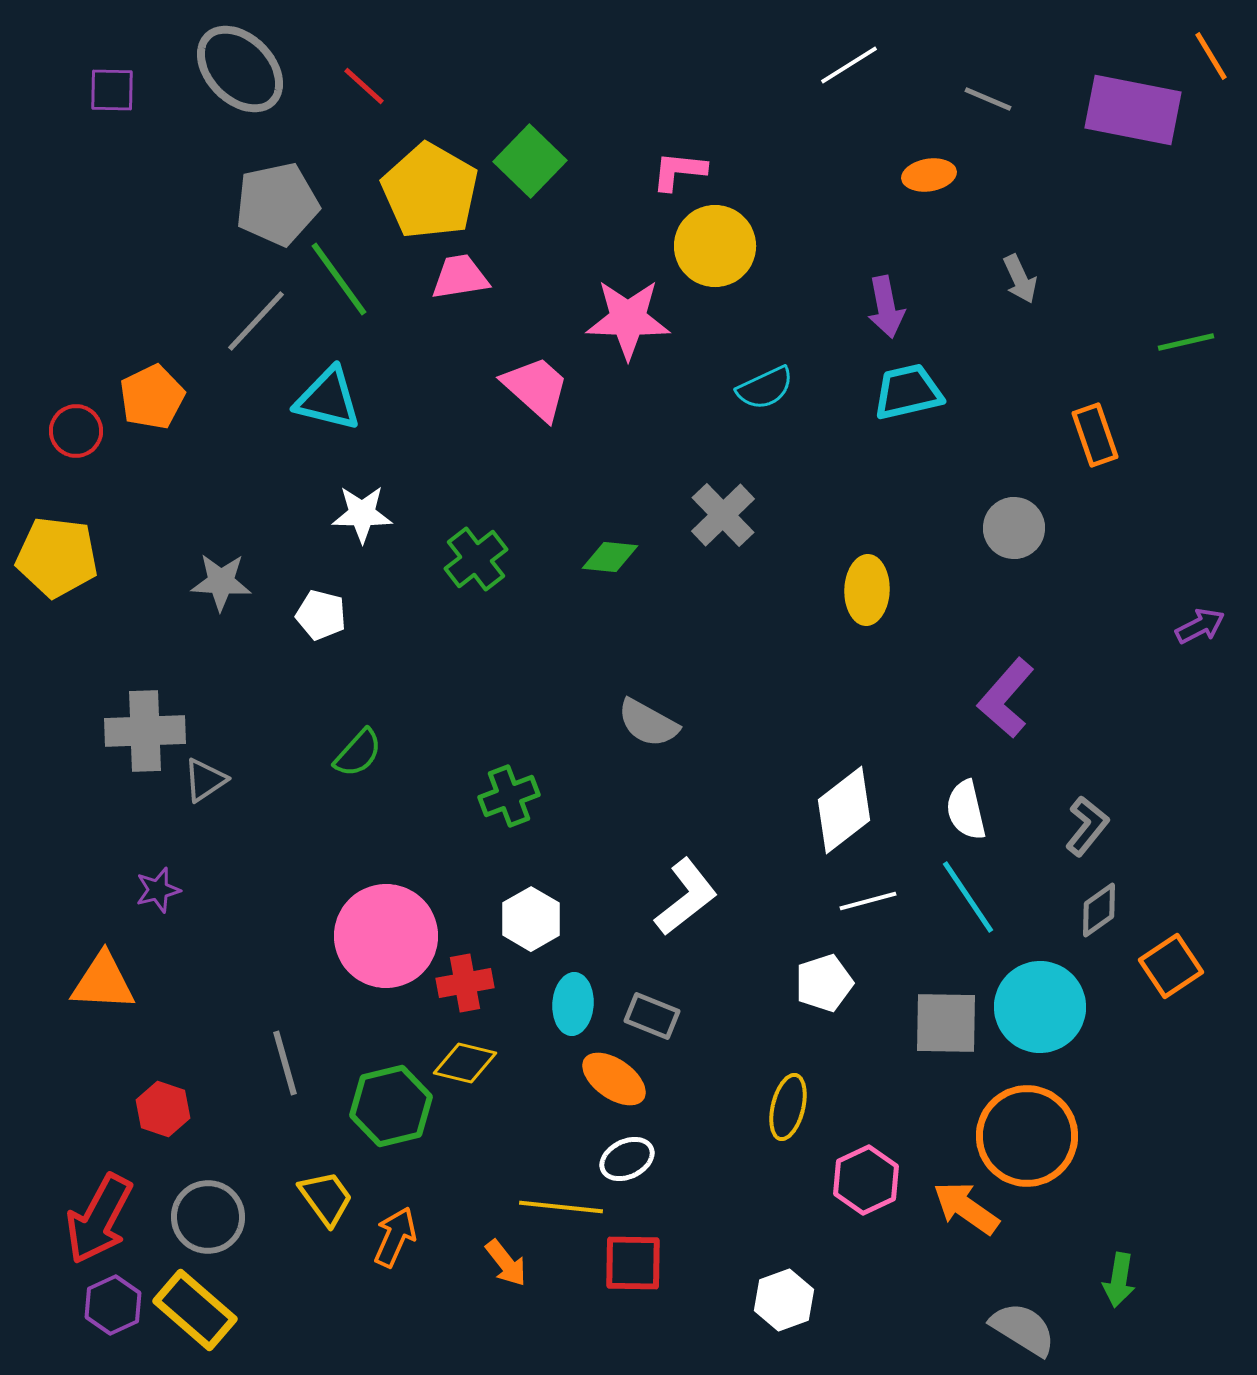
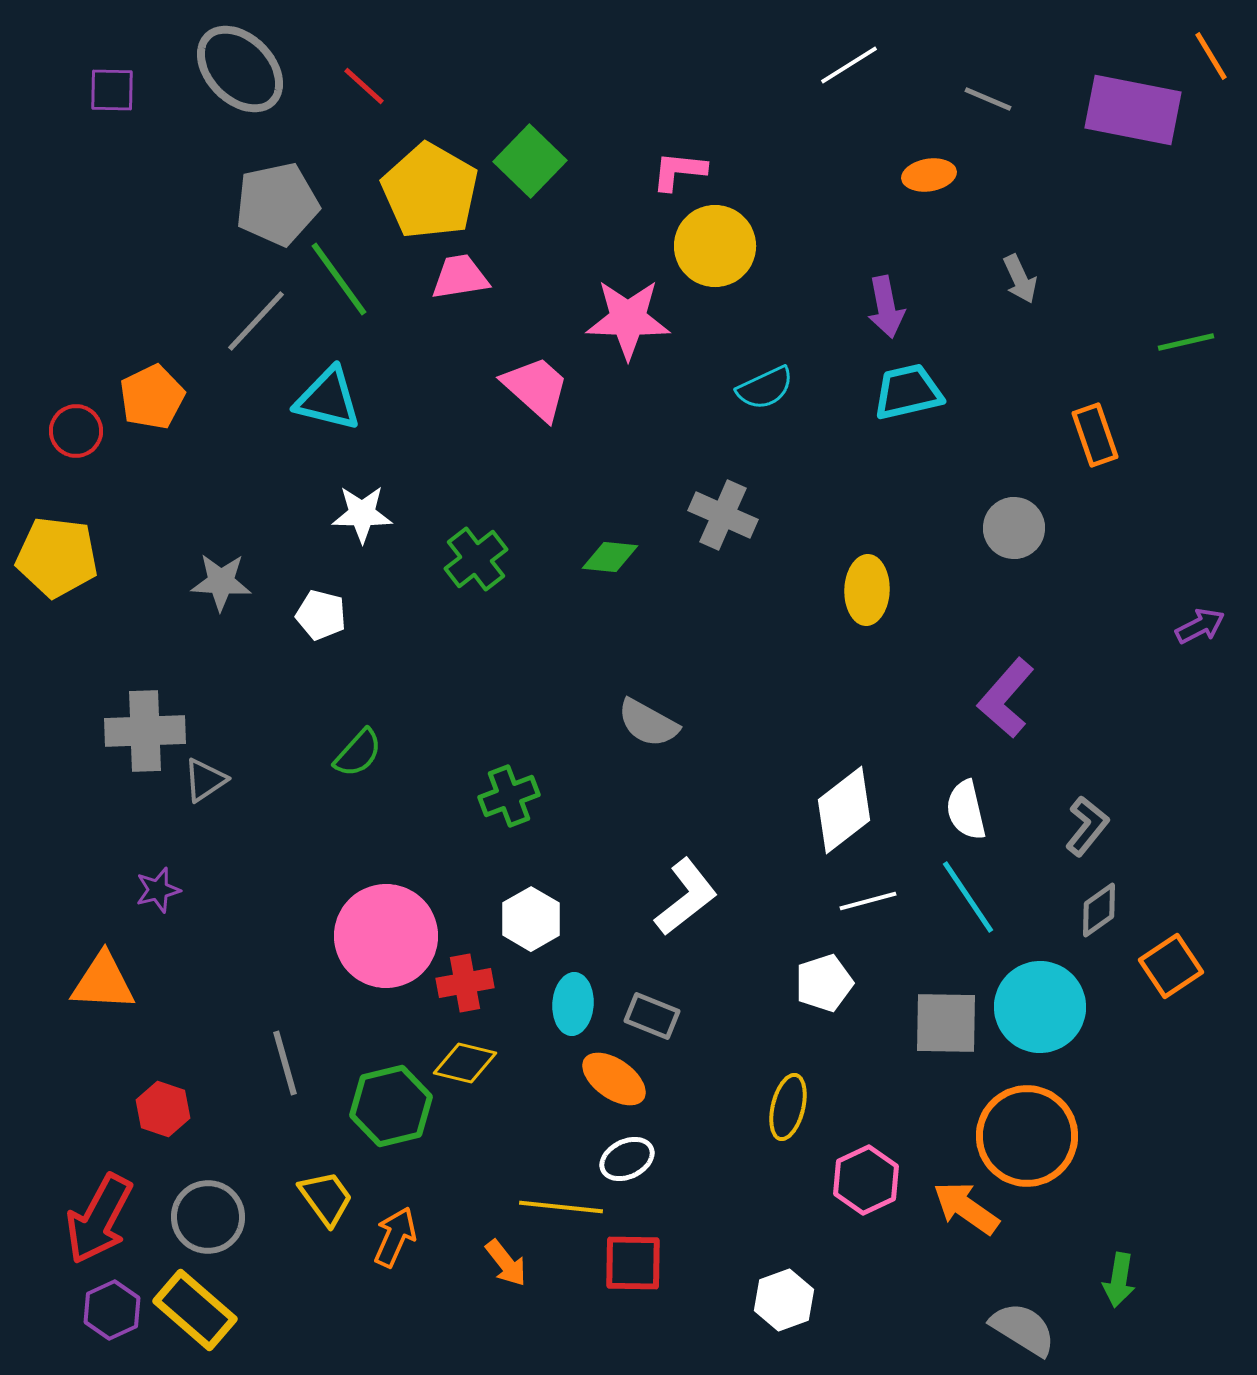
gray cross at (723, 515): rotated 22 degrees counterclockwise
purple hexagon at (113, 1305): moved 1 px left, 5 px down
